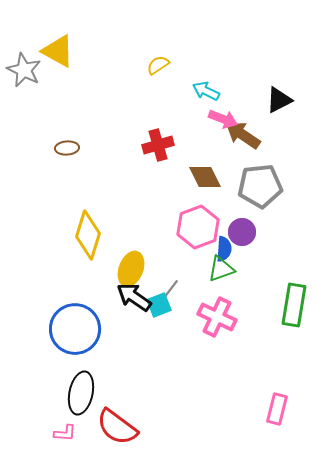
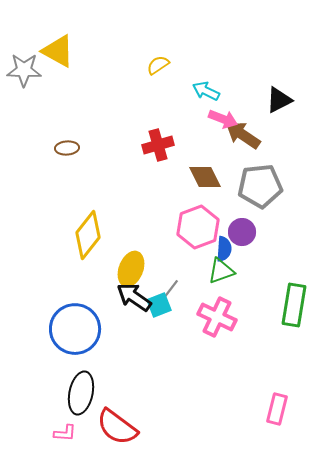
gray star: rotated 24 degrees counterclockwise
yellow diamond: rotated 21 degrees clockwise
green triangle: moved 2 px down
